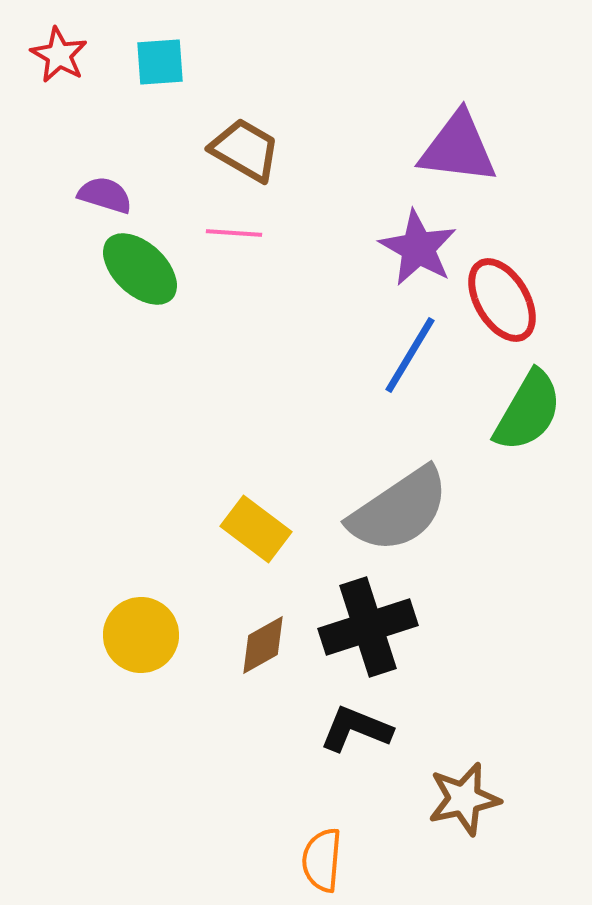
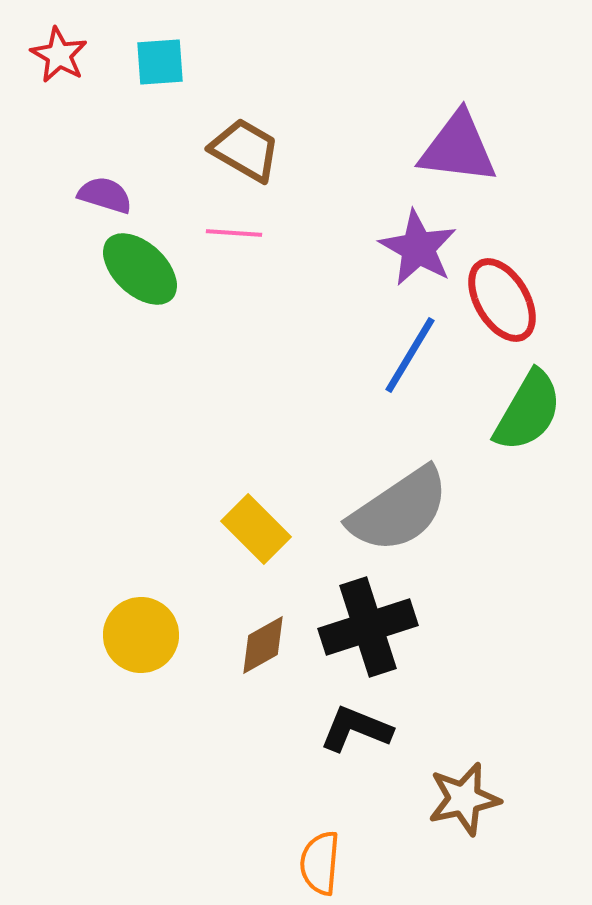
yellow rectangle: rotated 8 degrees clockwise
orange semicircle: moved 2 px left, 3 px down
